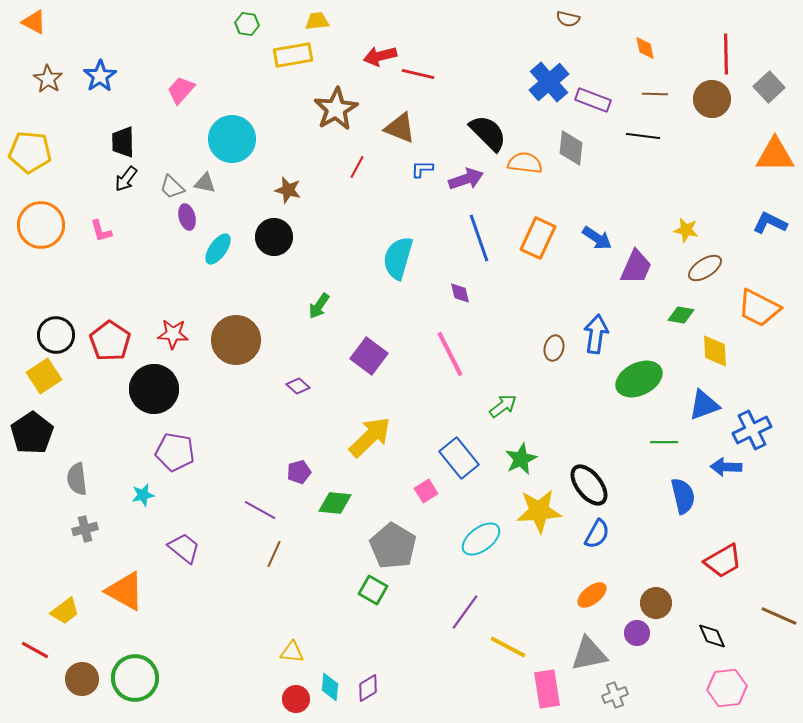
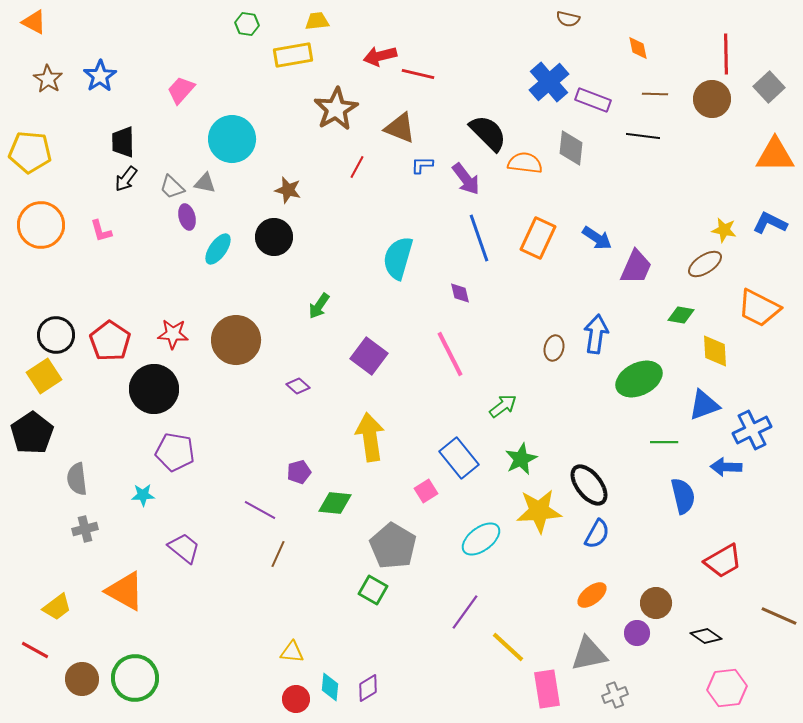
orange diamond at (645, 48): moved 7 px left
blue L-shape at (422, 169): moved 4 px up
purple arrow at (466, 179): rotated 72 degrees clockwise
yellow star at (686, 230): moved 38 px right
brown ellipse at (705, 268): moved 4 px up
yellow arrow at (370, 437): rotated 54 degrees counterclockwise
cyan star at (143, 495): rotated 10 degrees clockwise
brown line at (274, 554): moved 4 px right
yellow trapezoid at (65, 611): moved 8 px left, 4 px up
black diamond at (712, 636): moved 6 px left; rotated 32 degrees counterclockwise
yellow line at (508, 647): rotated 15 degrees clockwise
